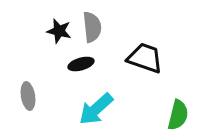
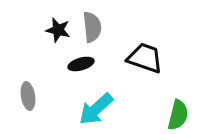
black star: moved 1 px left, 1 px up
